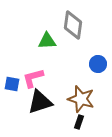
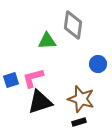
blue square: moved 1 px left, 4 px up; rotated 28 degrees counterclockwise
black rectangle: rotated 56 degrees clockwise
